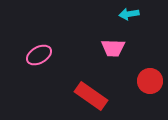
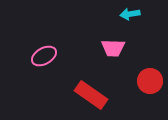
cyan arrow: moved 1 px right
pink ellipse: moved 5 px right, 1 px down
red rectangle: moved 1 px up
